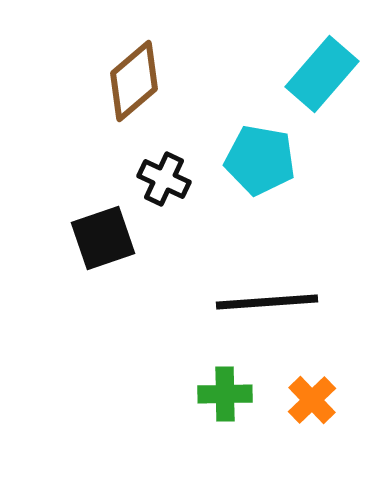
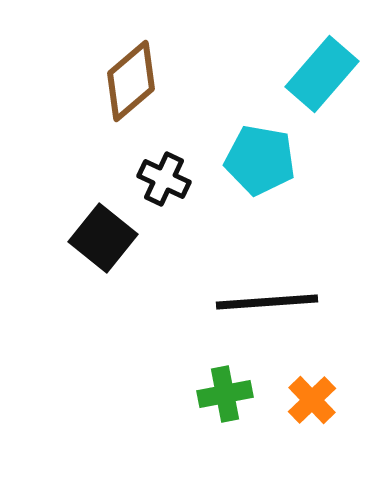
brown diamond: moved 3 px left
black square: rotated 32 degrees counterclockwise
green cross: rotated 10 degrees counterclockwise
